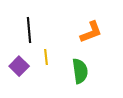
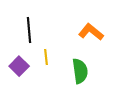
orange L-shape: rotated 120 degrees counterclockwise
